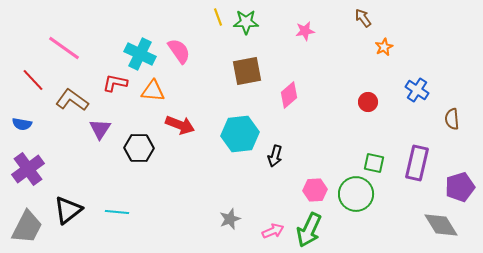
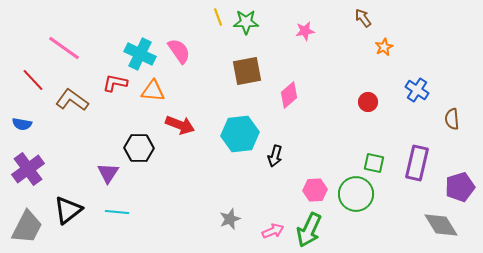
purple triangle: moved 8 px right, 44 px down
